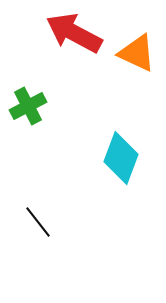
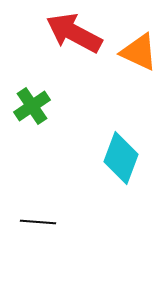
orange triangle: moved 2 px right, 1 px up
green cross: moved 4 px right; rotated 6 degrees counterclockwise
black line: rotated 48 degrees counterclockwise
